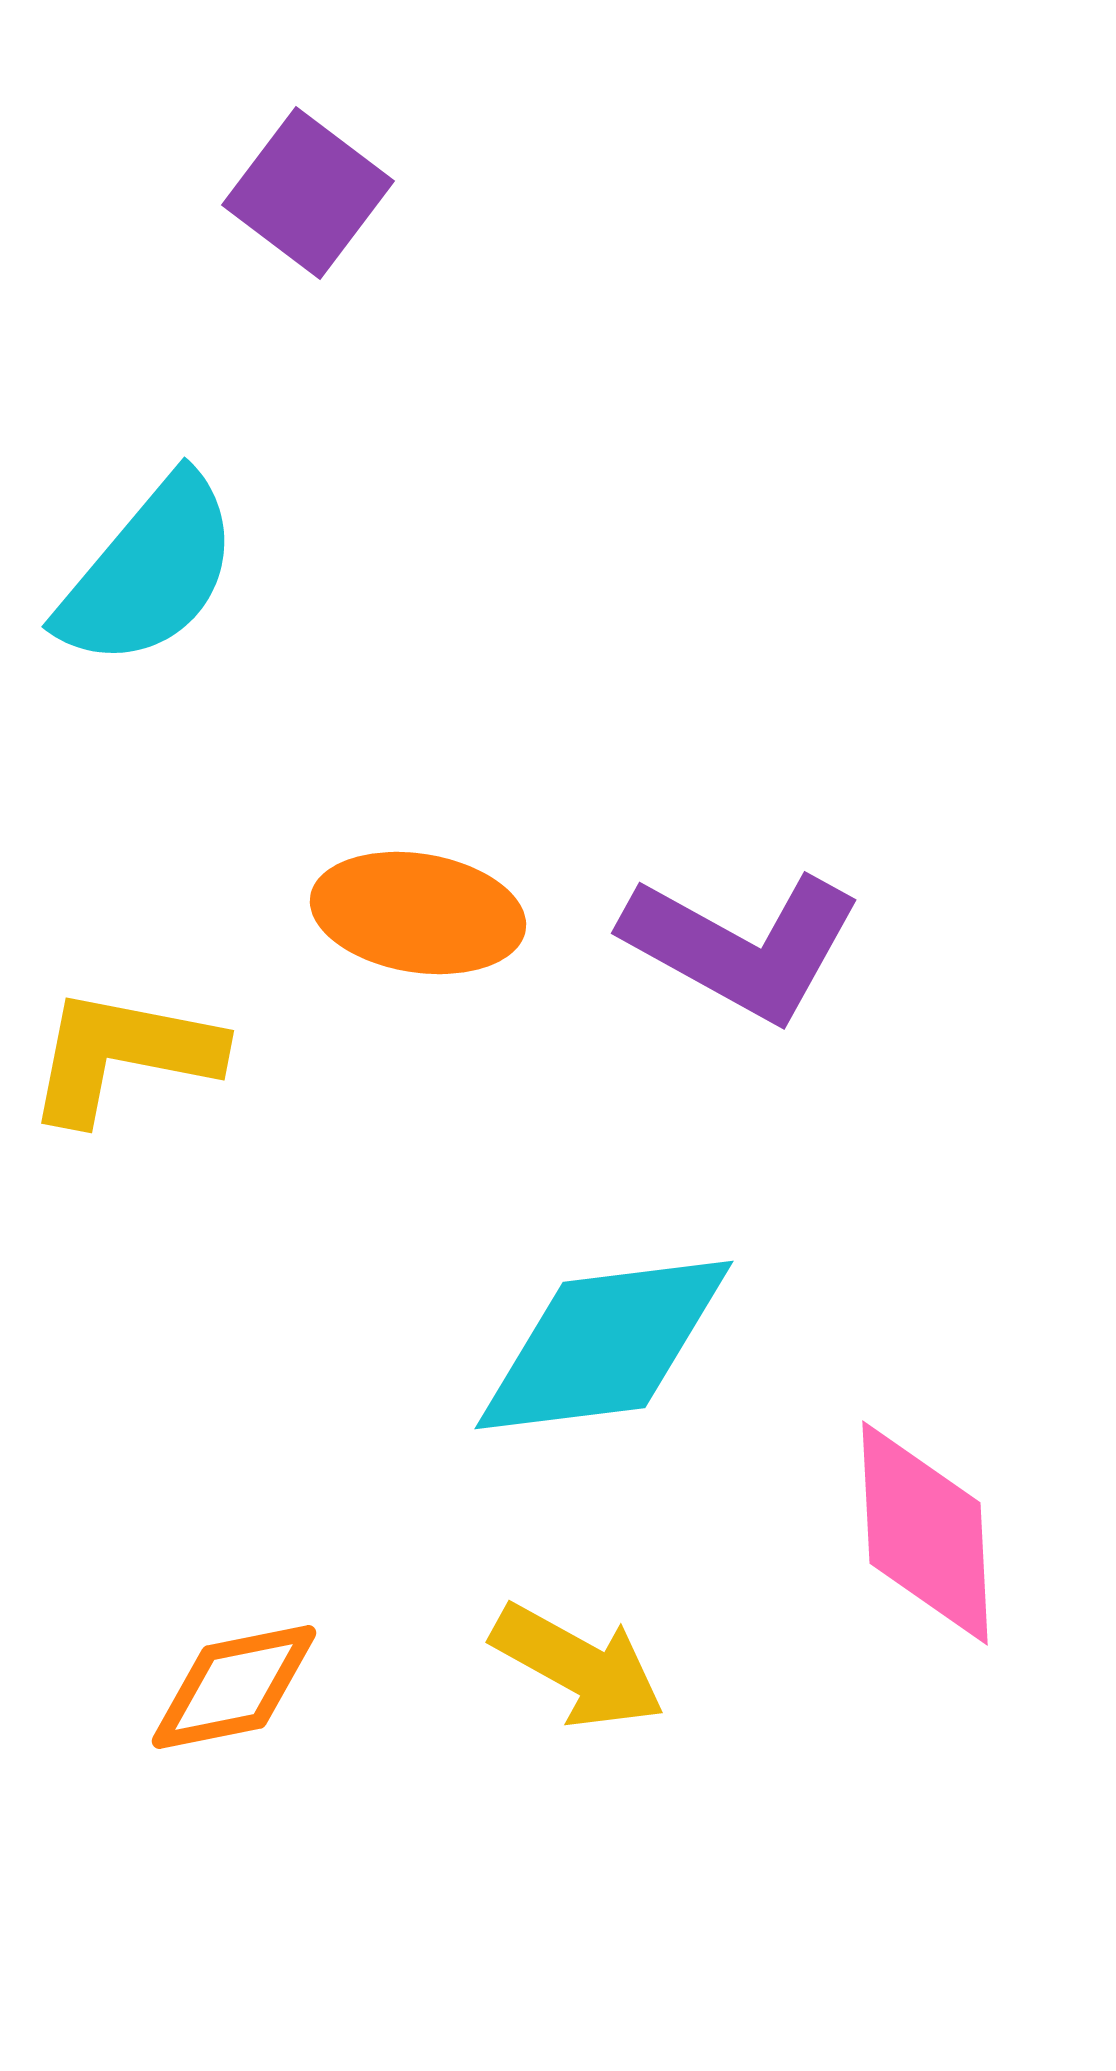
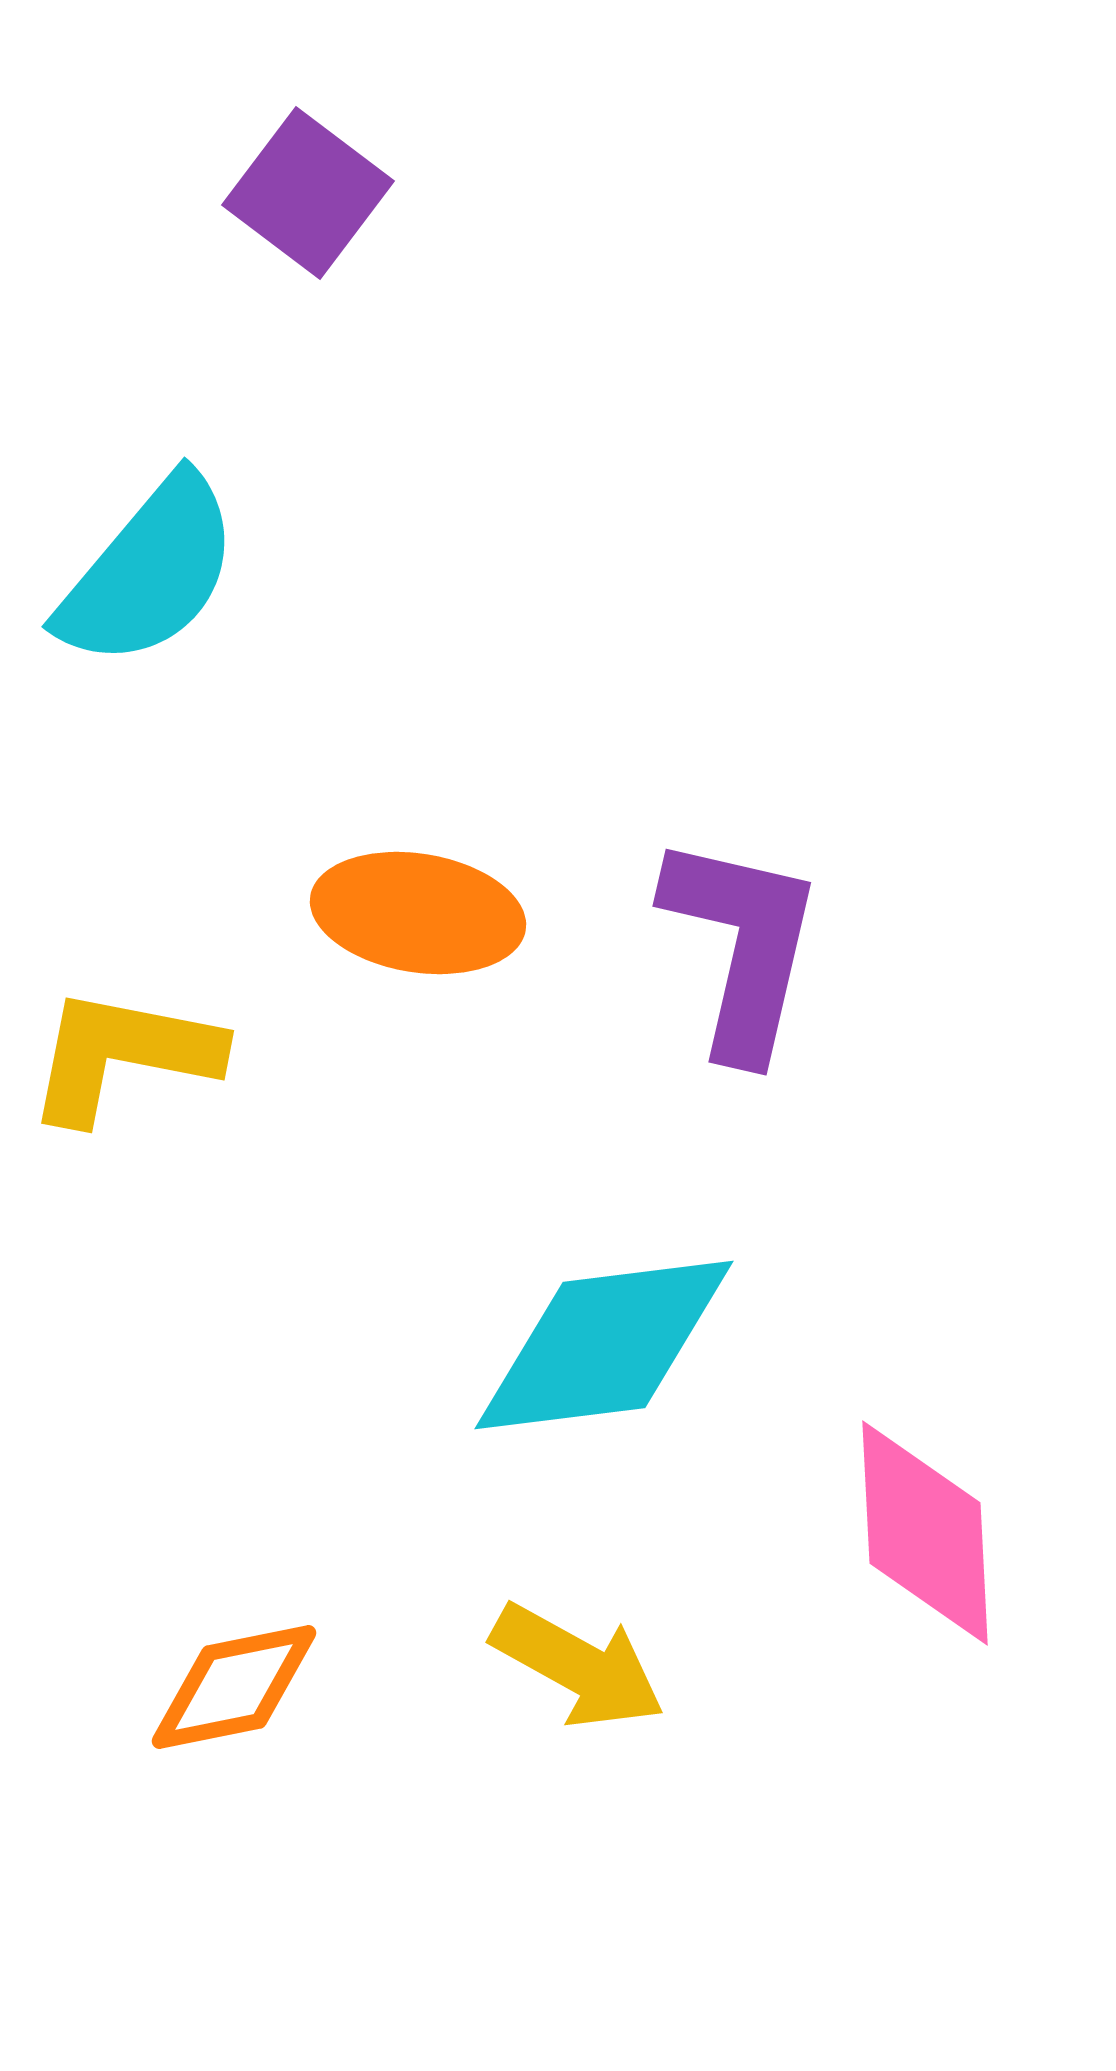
purple L-shape: rotated 106 degrees counterclockwise
